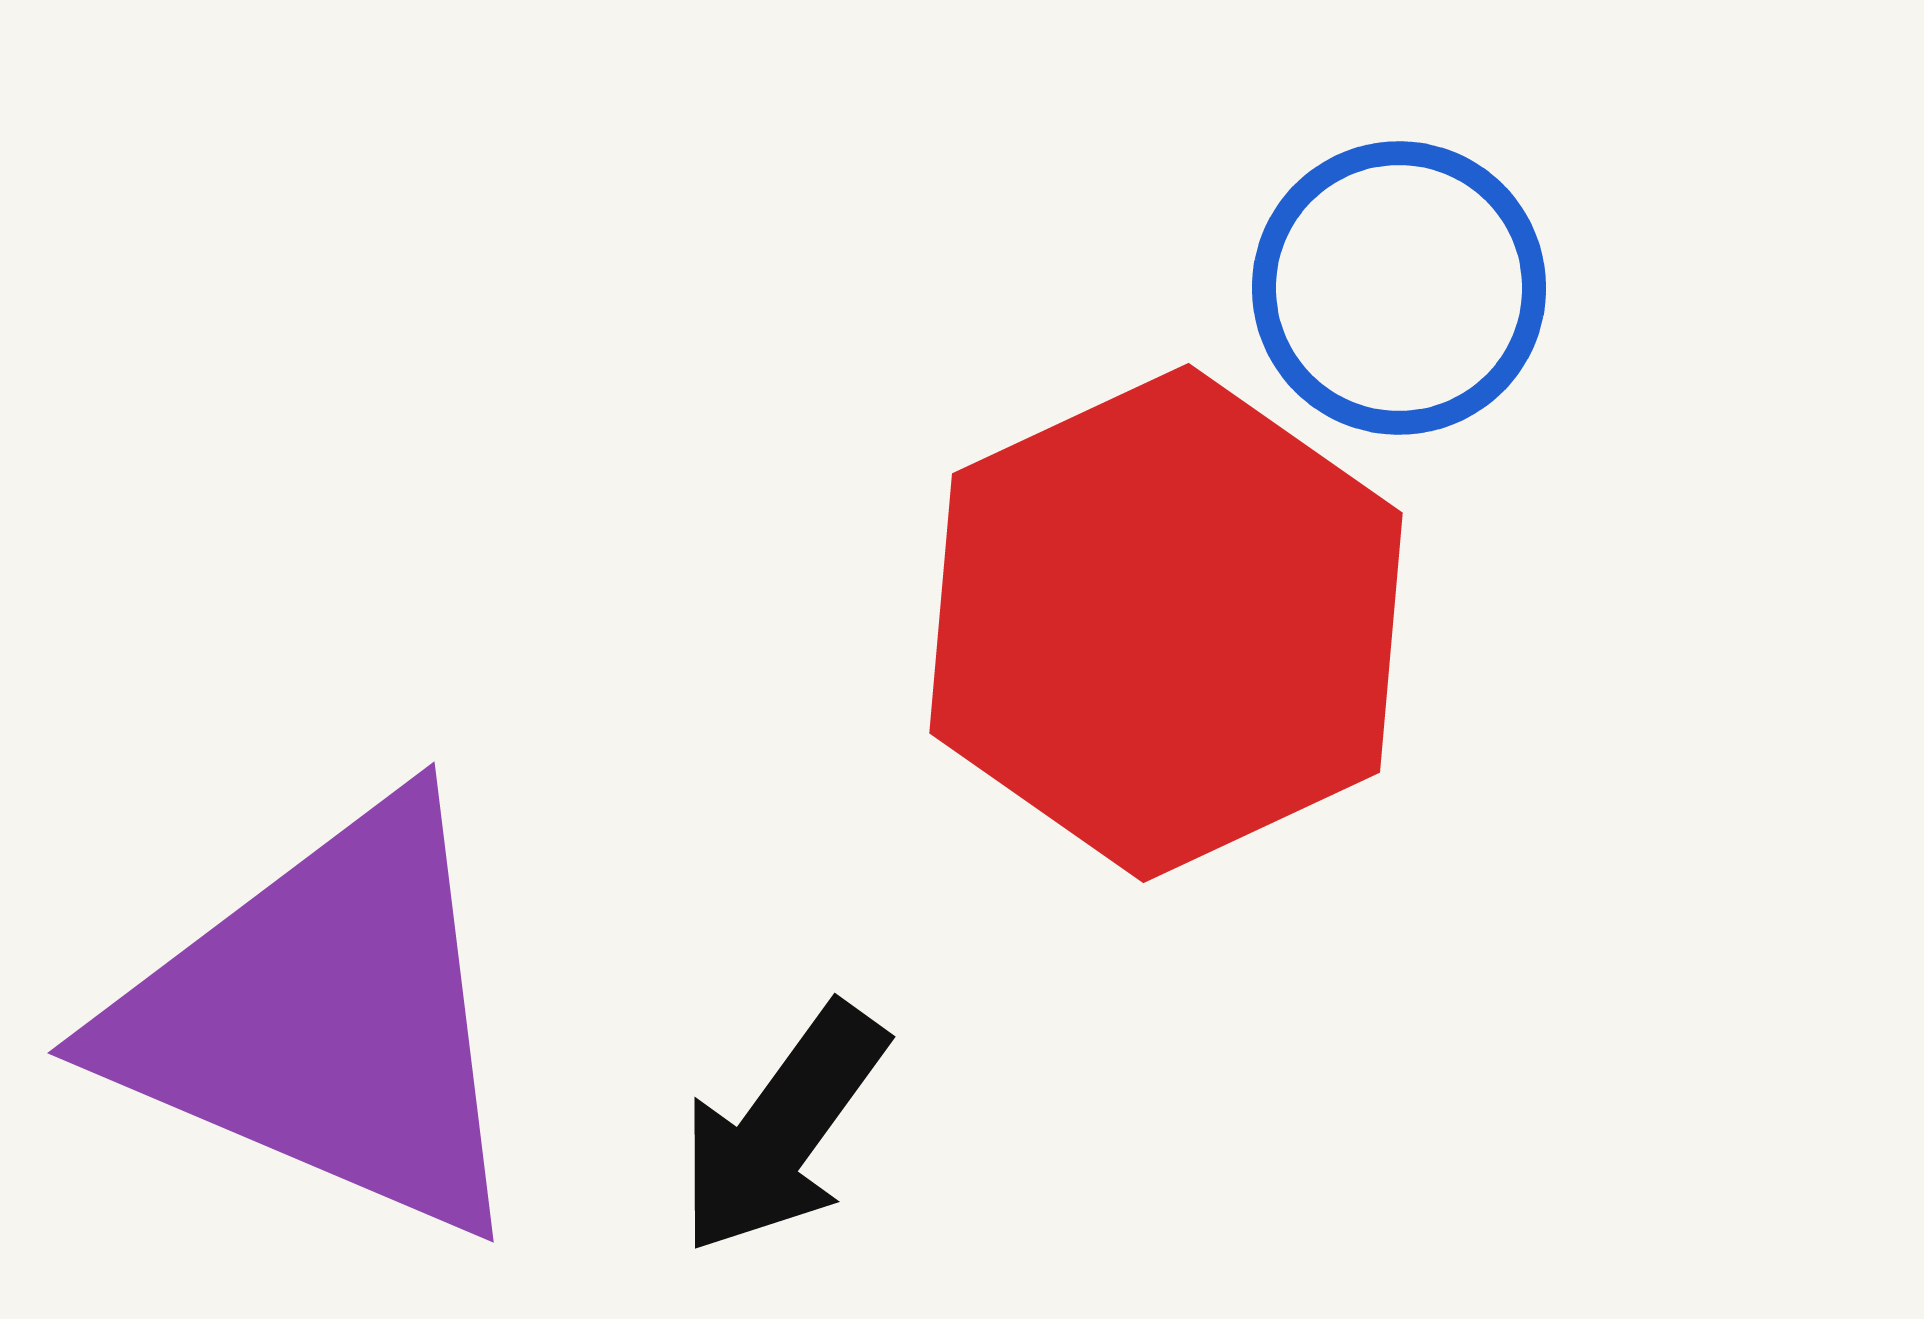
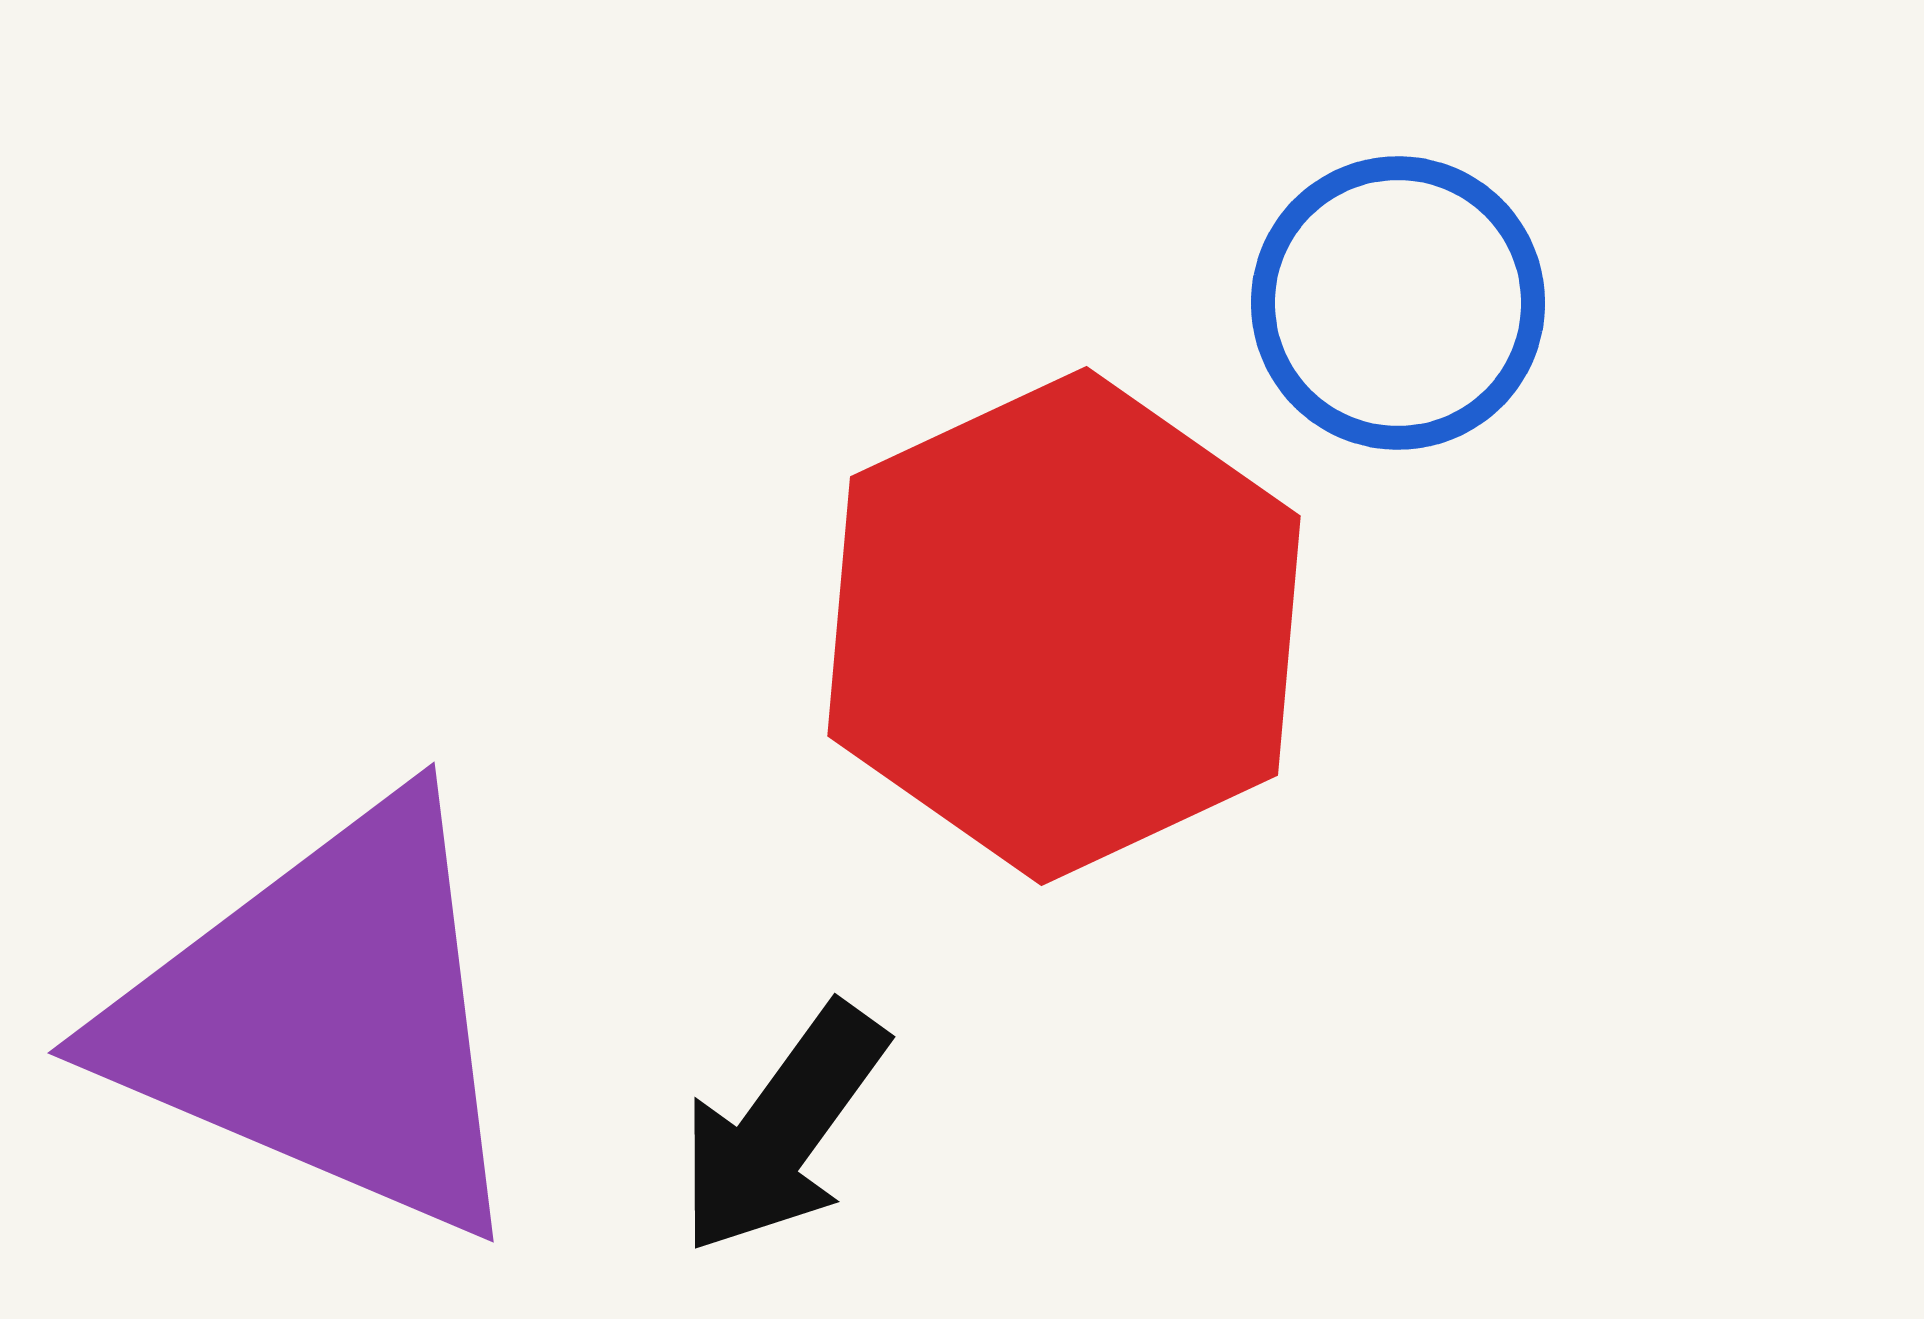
blue circle: moved 1 px left, 15 px down
red hexagon: moved 102 px left, 3 px down
